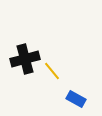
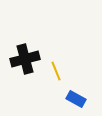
yellow line: moved 4 px right; rotated 18 degrees clockwise
